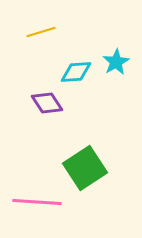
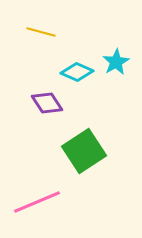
yellow line: rotated 32 degrees clockwise
cyan diamond: moved 1 px right; rotated 28 degrees clockwise
green square: moved 1 px left, 17 px up
pink line: rotated 27 degrees counterclockwise
